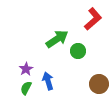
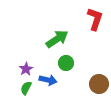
red L-shape: moved 2 px right; rotated 30 degrees counterclockwise
green circle: moved 12 px left, 12 px down
blue arrow: moved 1 px up; rotated 120 degrees clockwise
